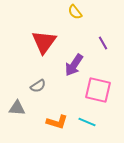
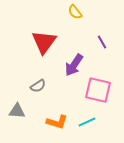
purple line: moved 1 px left, 1 px up
gray triangle: moved 3 px down
cyan line: rotated 48 degrees counterclockwise
